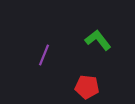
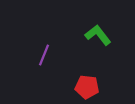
green L-shape: moved 5 px up
